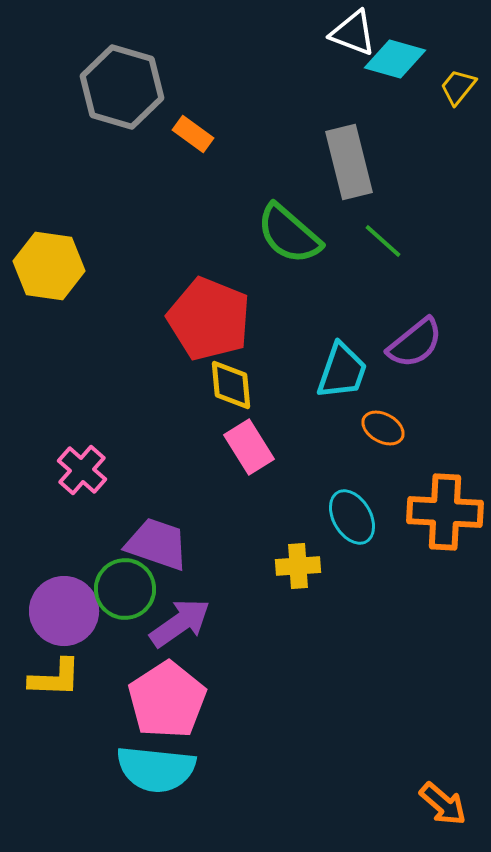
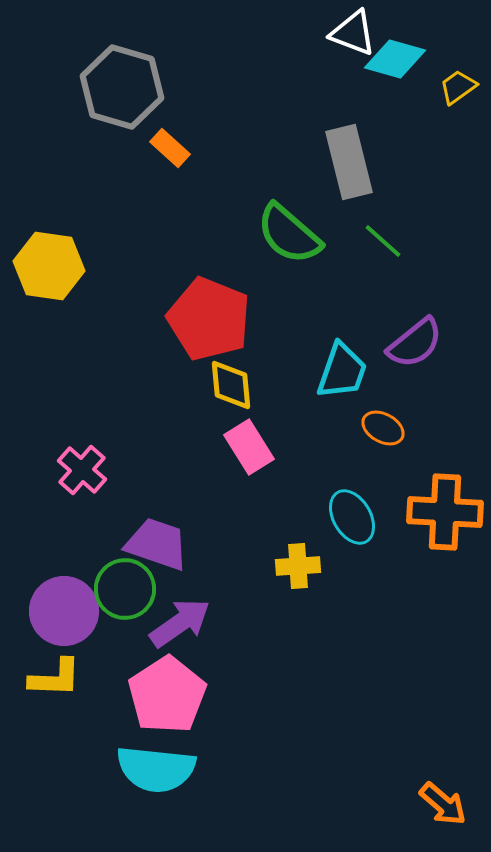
yellow trapezoid: rotated 15 degrees clockwise
orange rectangle: moved 23 px left, 14 px down; rotated 6 degrees clockwise
pink pentagon: moved 5 px up
